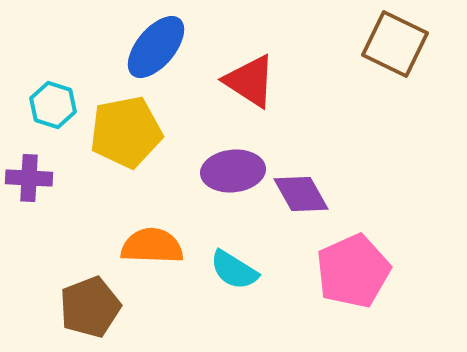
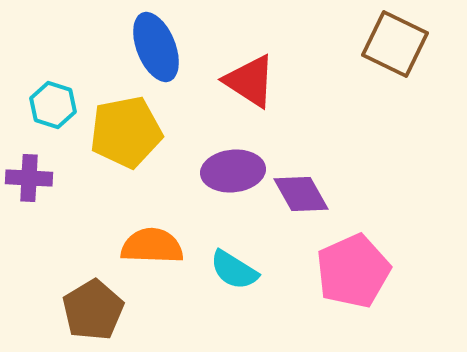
blue ellipse: rotated 62 degrees counterclockwise
brown pentagon: moved 3 px right, 3 px down; rotated 10 degrees counterclockwise
